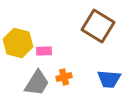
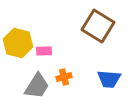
gray trapezoid: moved 3 px down
